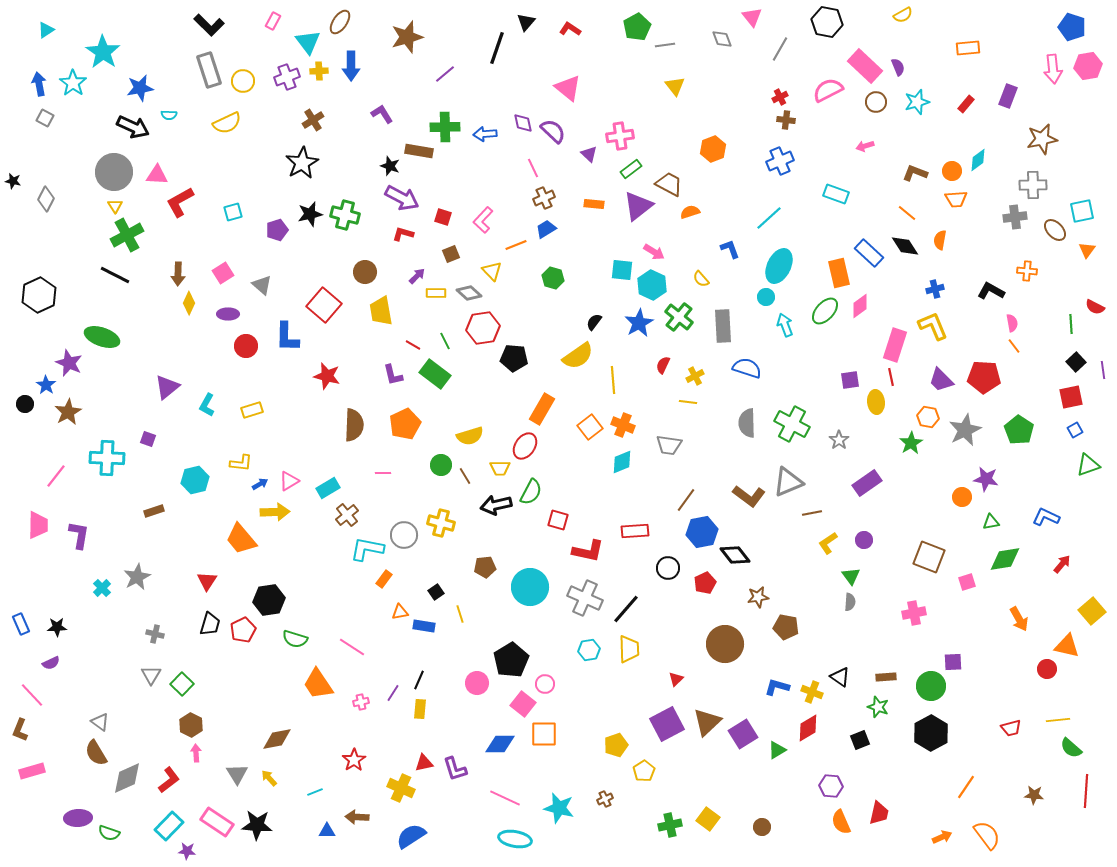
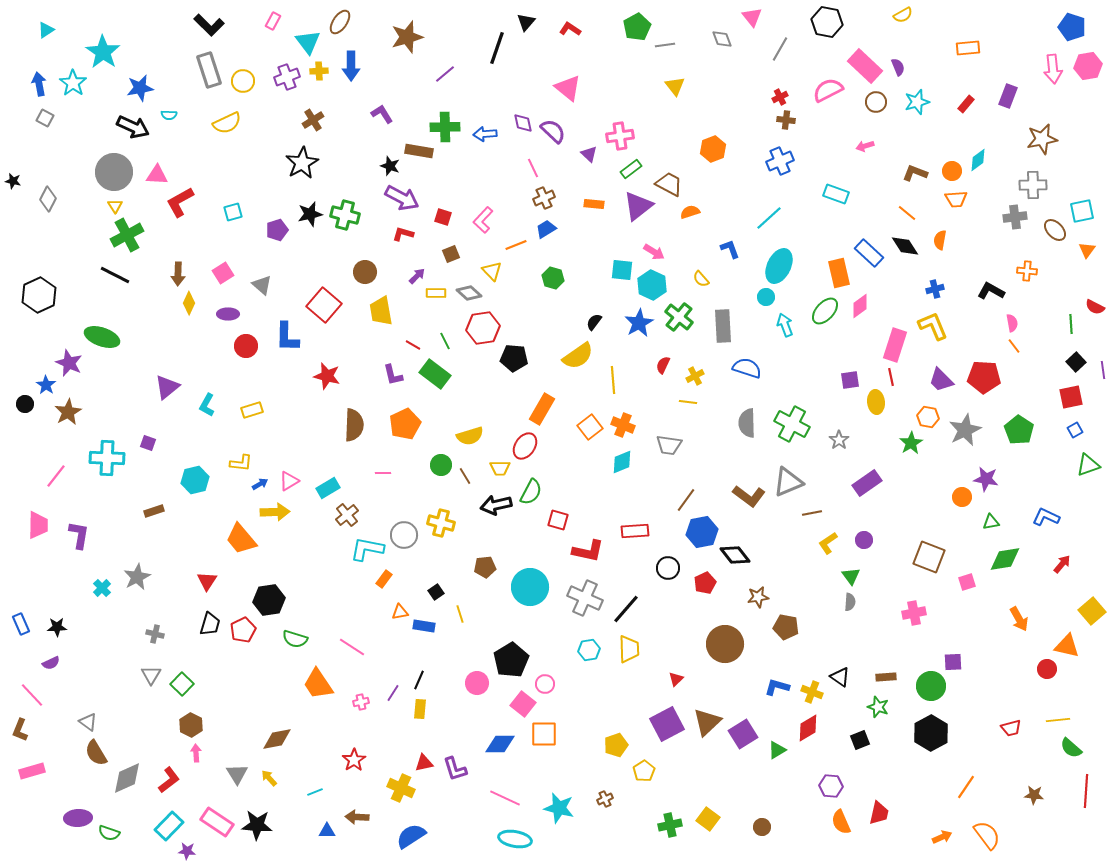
gray diamond at (46, 199): moved 2 px right
purple square at (148, 439): moved 4 px down
gray triangle at (100, 722): moved 12 px left
